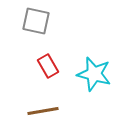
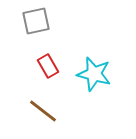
gray square: rotated 24 degrees counterclockwise
brown line: rotated 48 degrees clockwise
